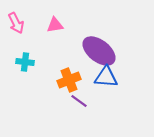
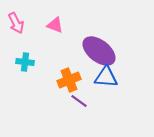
pink triangle: rotated 30 degrees clockwise
